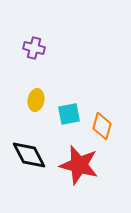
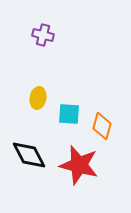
purple cross: moved 9 px right, 13 px up
yellow ellipse: moved 2 px right, 2 px up
cyan square: rotated 15 degrees clockwise
